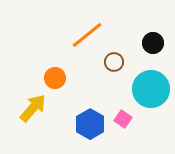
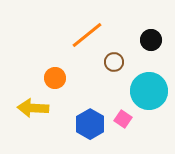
black circle: moved 2 px left, 3 px up
cyan circle: moved 2 px left, 2 px down
yellow arrow: rotated 128 degrees counterclockwise
